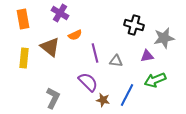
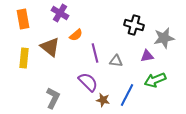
orange semicircle: moved 1 px right; rotated 16 degrees counterclockwise
